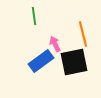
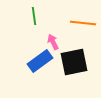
orange line: moved 11 px up; rotated 70 degrees counterclockwise
pink arrow: moved 2 px left, 2 px up
blue rectangle: moved 1 px left
